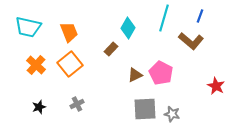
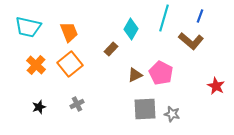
cyan diamond: moved 3 px right, 1 px down
